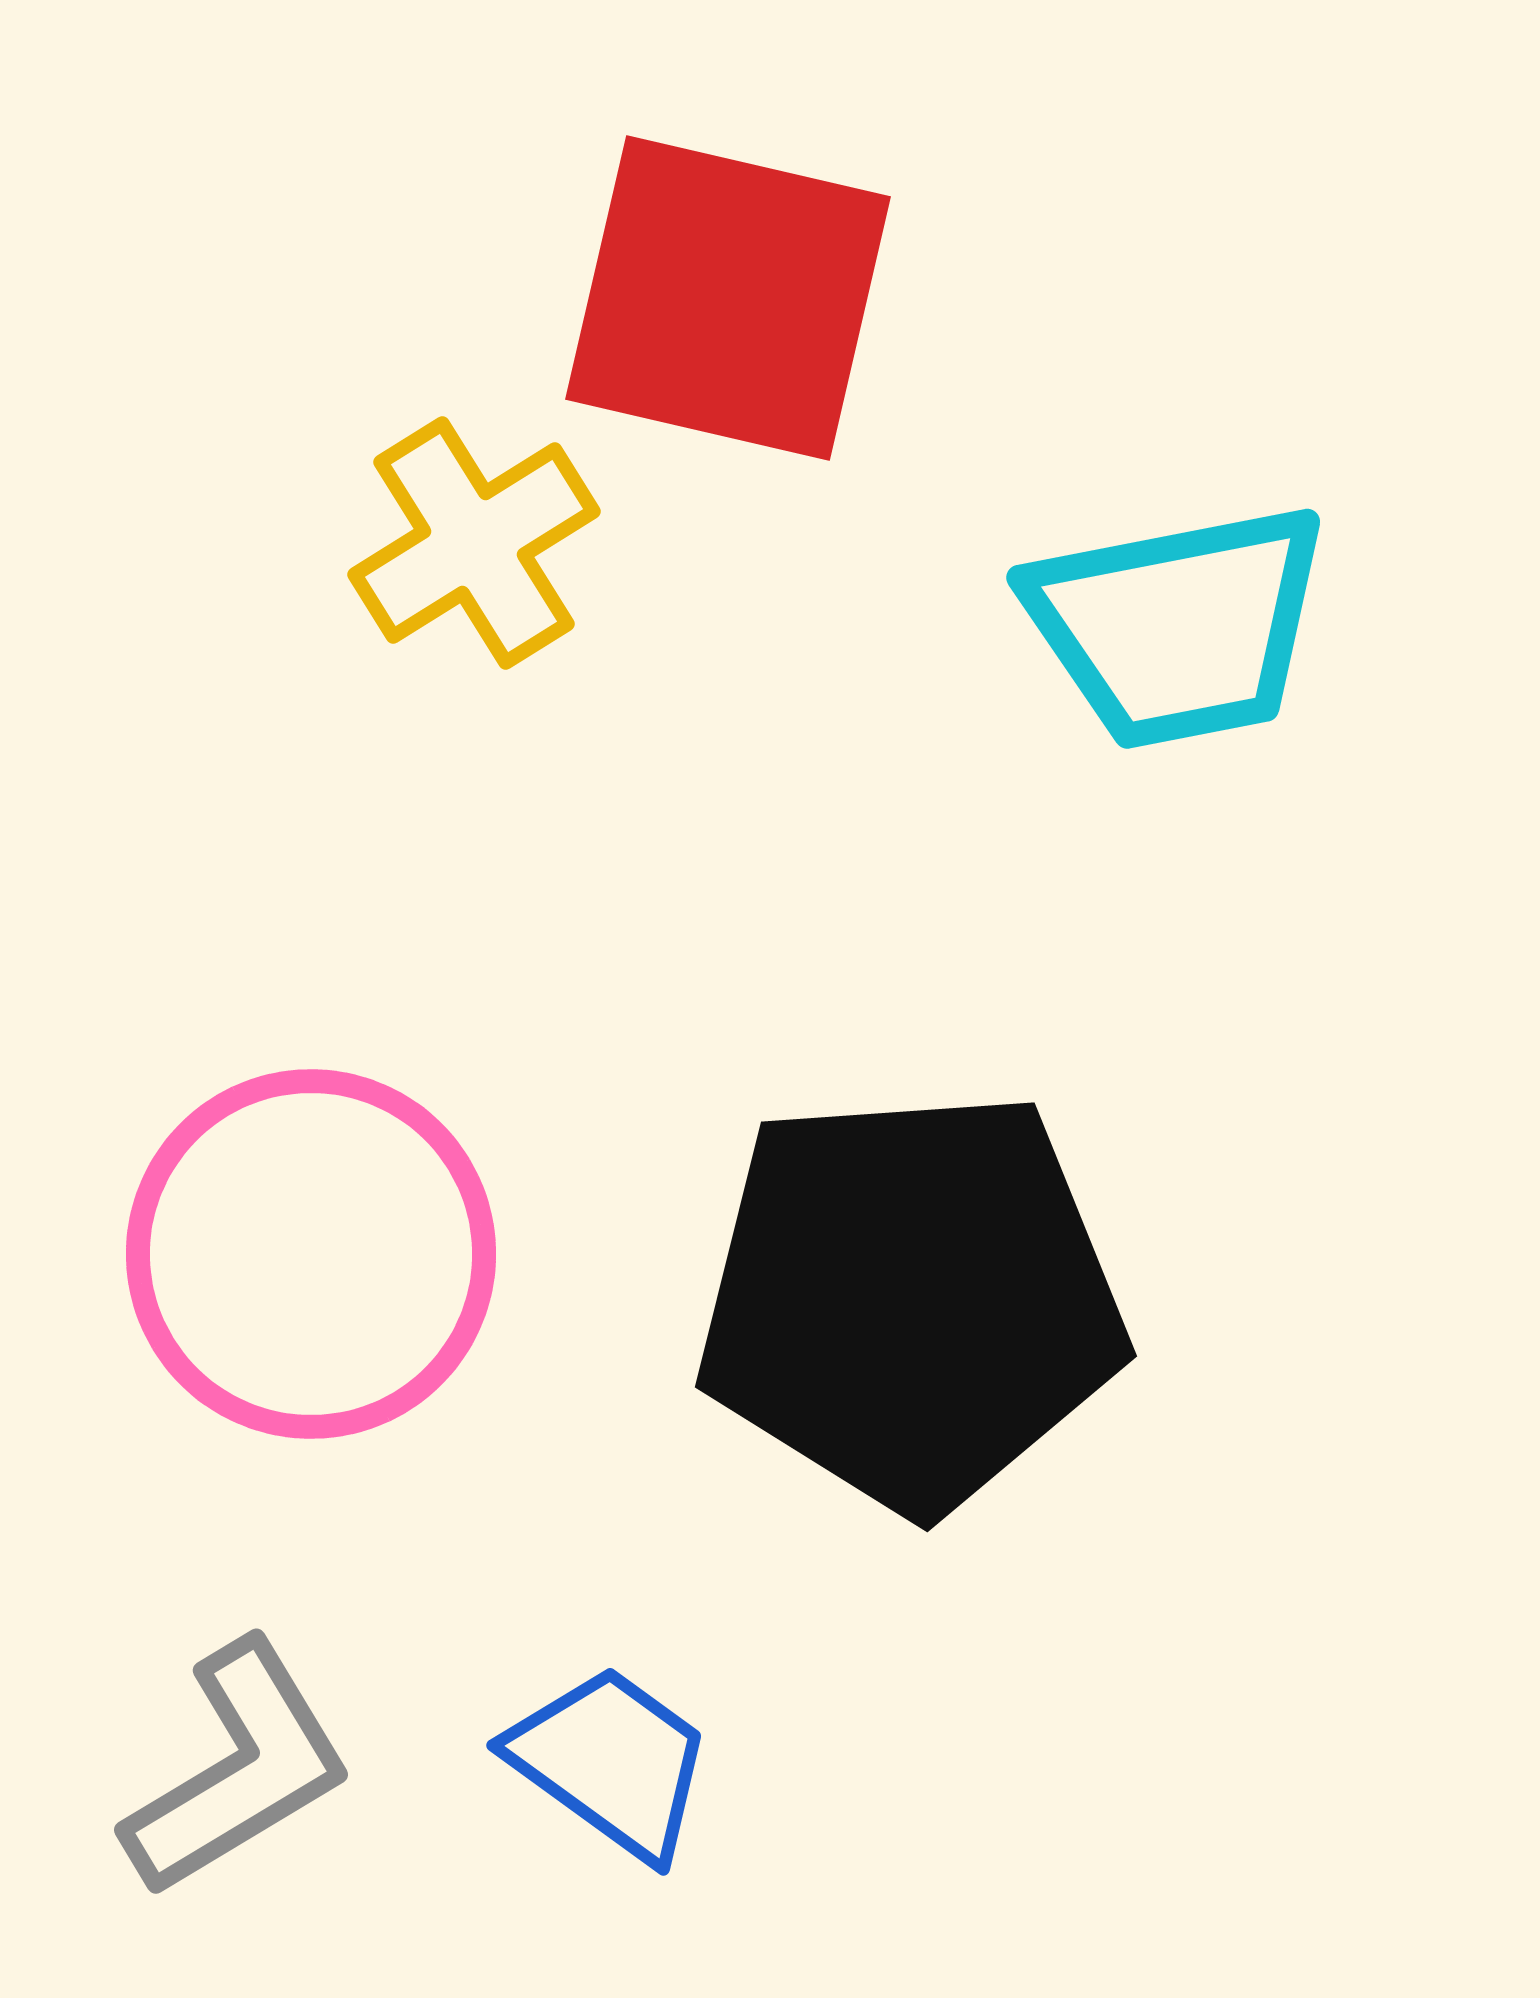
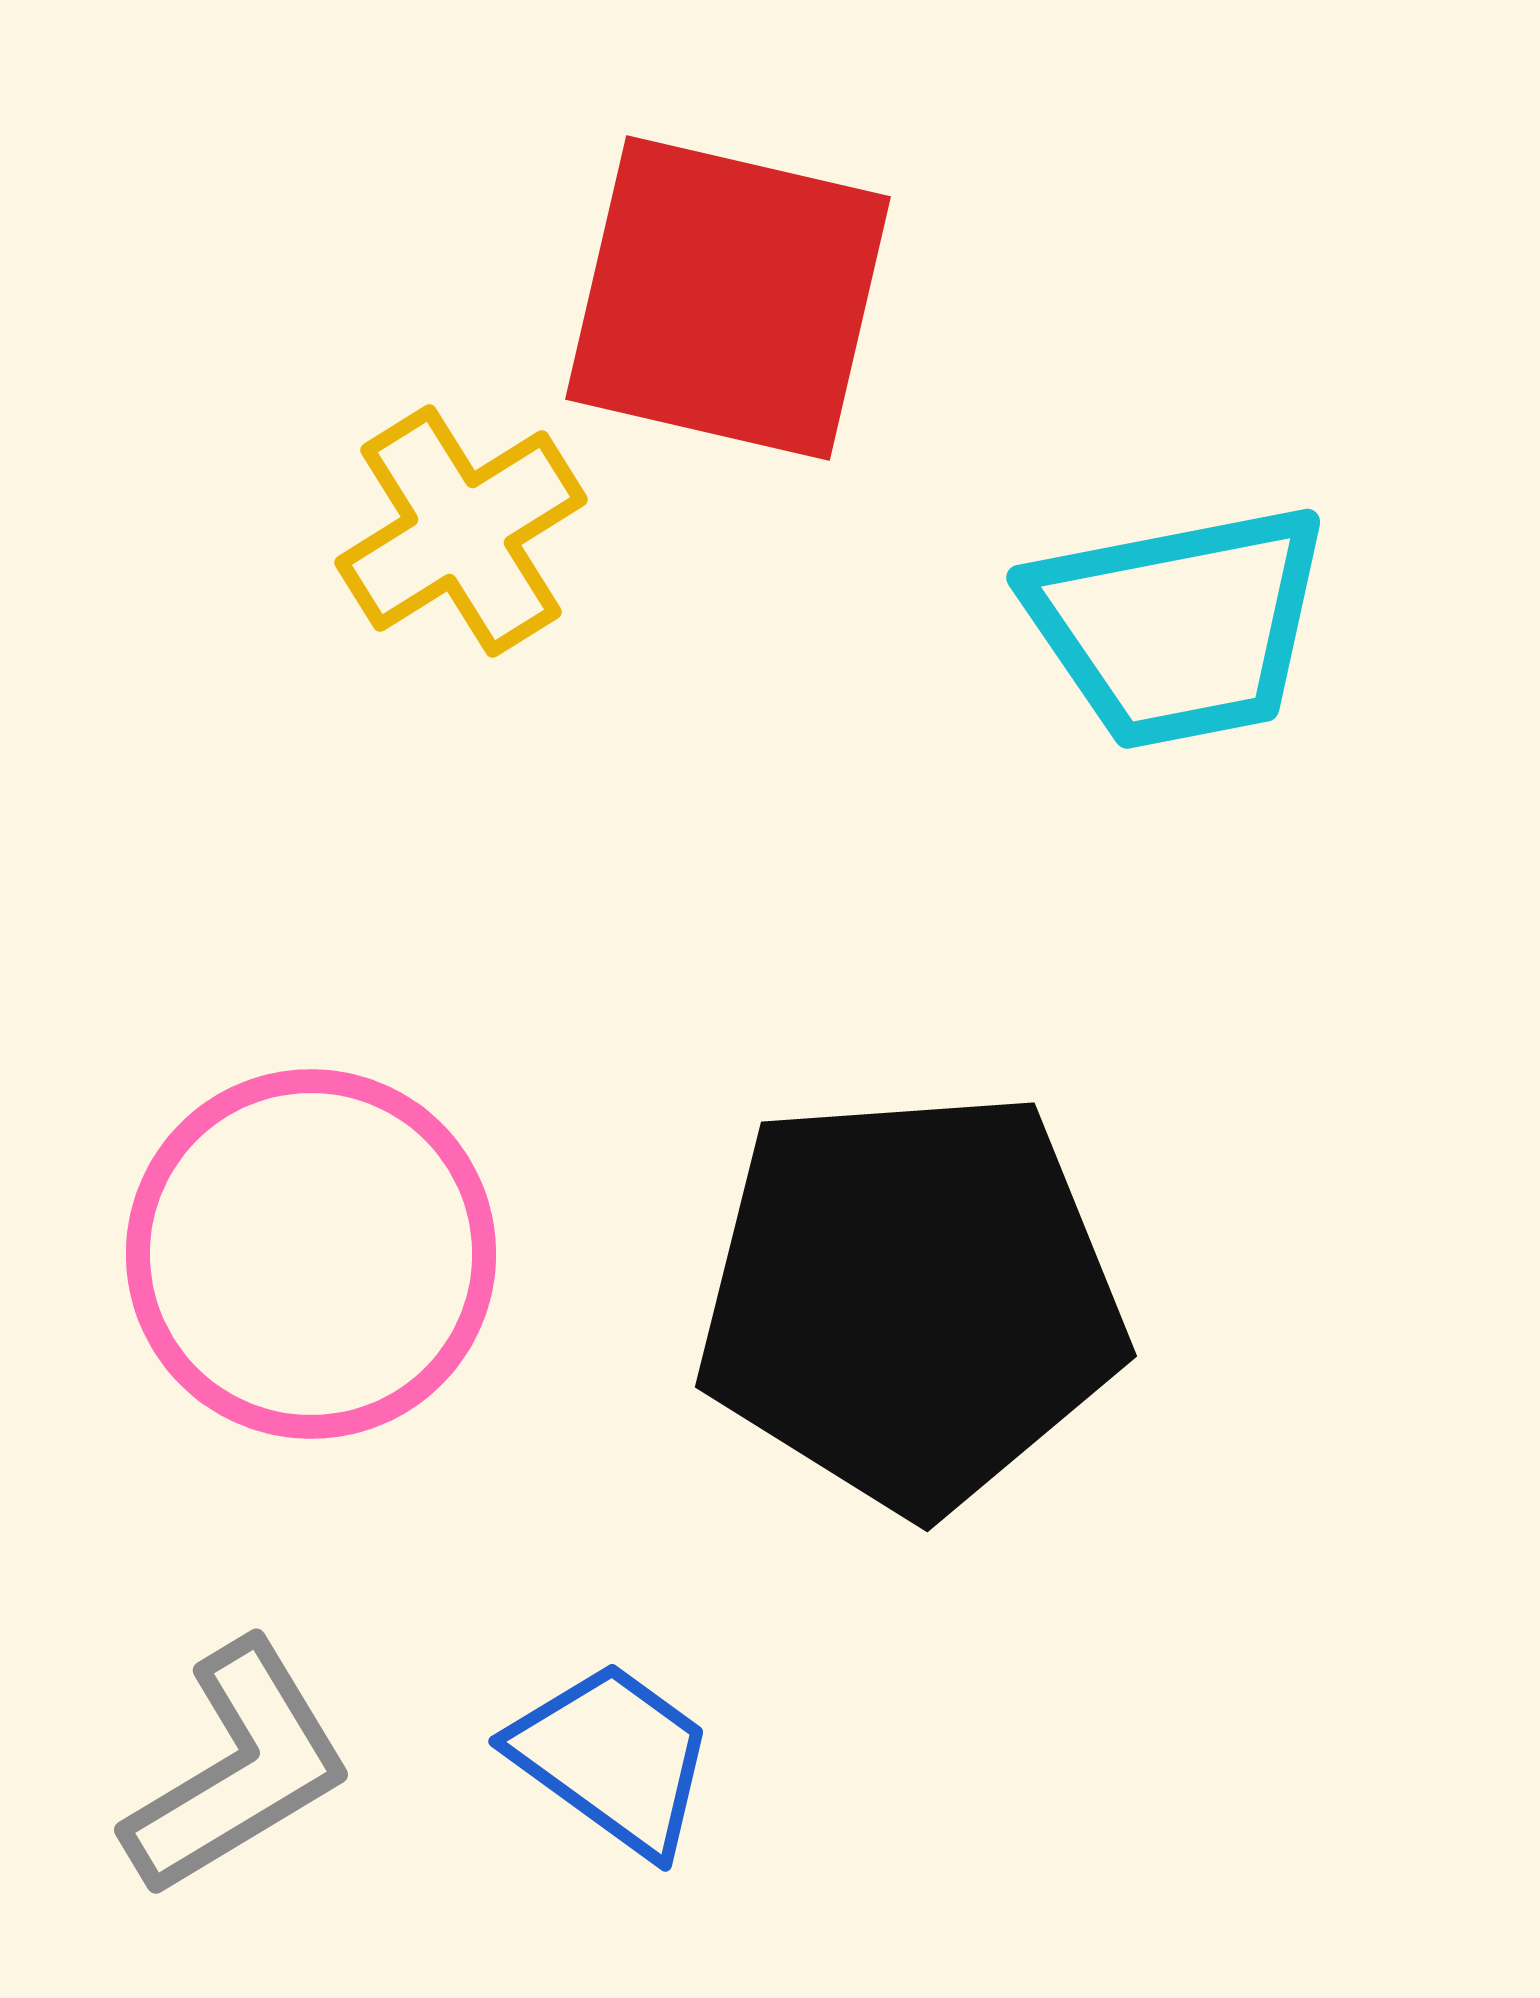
yellow cross: moved 13 px left, 12 px up
blue trapezoid: moved 2 px right, 4 px up
